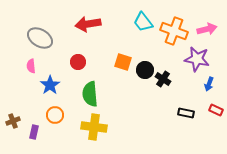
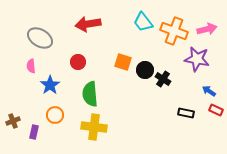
blue arrow: moved 7 px down; rotated 104 degrees clockwise
